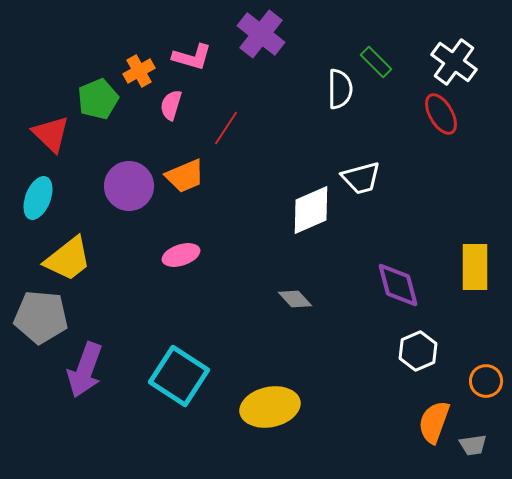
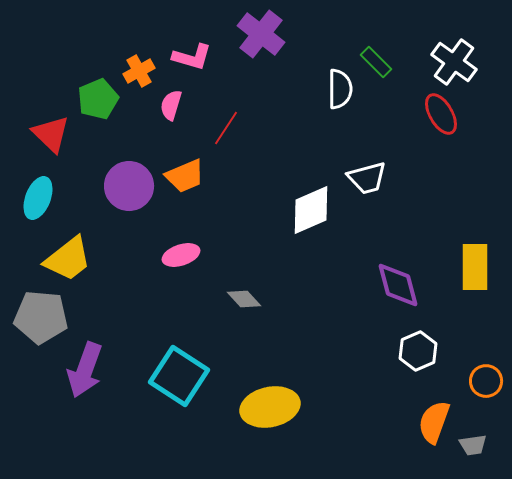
white trapezoid: moved 6 px right
gray diamond: moved 51 px left
